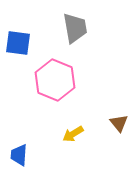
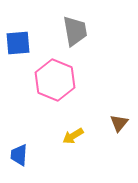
gray trapezoid: moved 3 px down
blue square: rotated 12 degrees counterclockwise
brown triangle: rotated 18 degrees clockwise
yellow arrow: moved 2 px down
